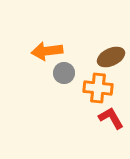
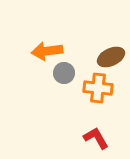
red L-shape: moved 15 px left, 20 px down
